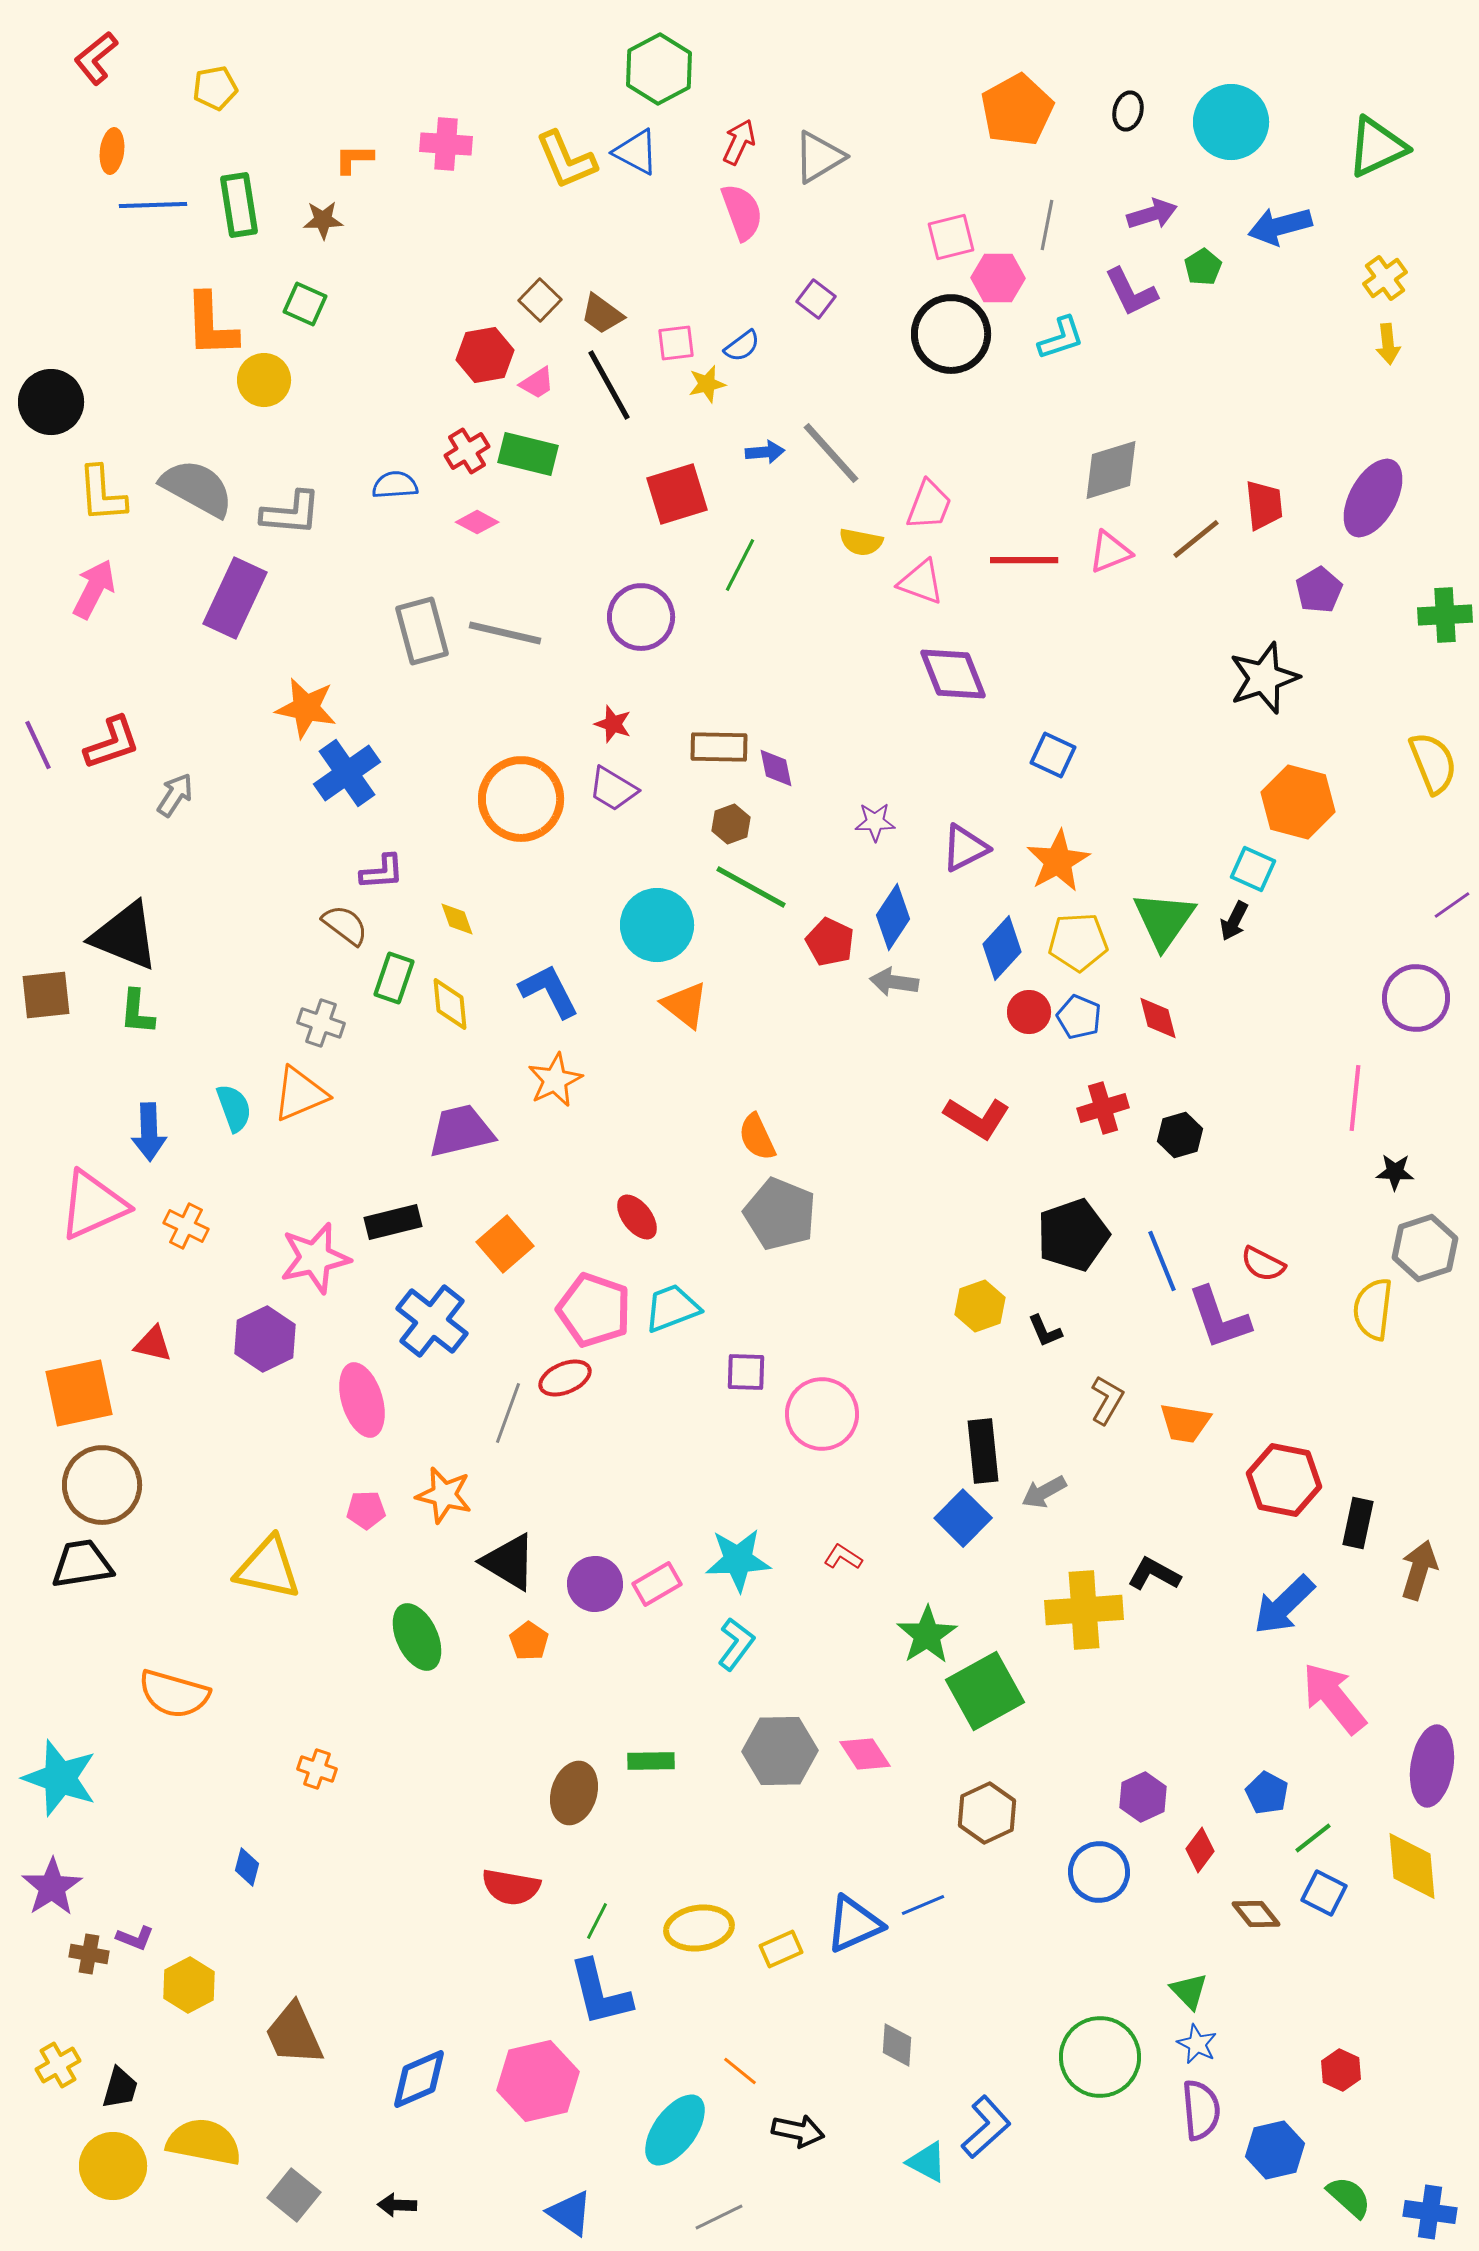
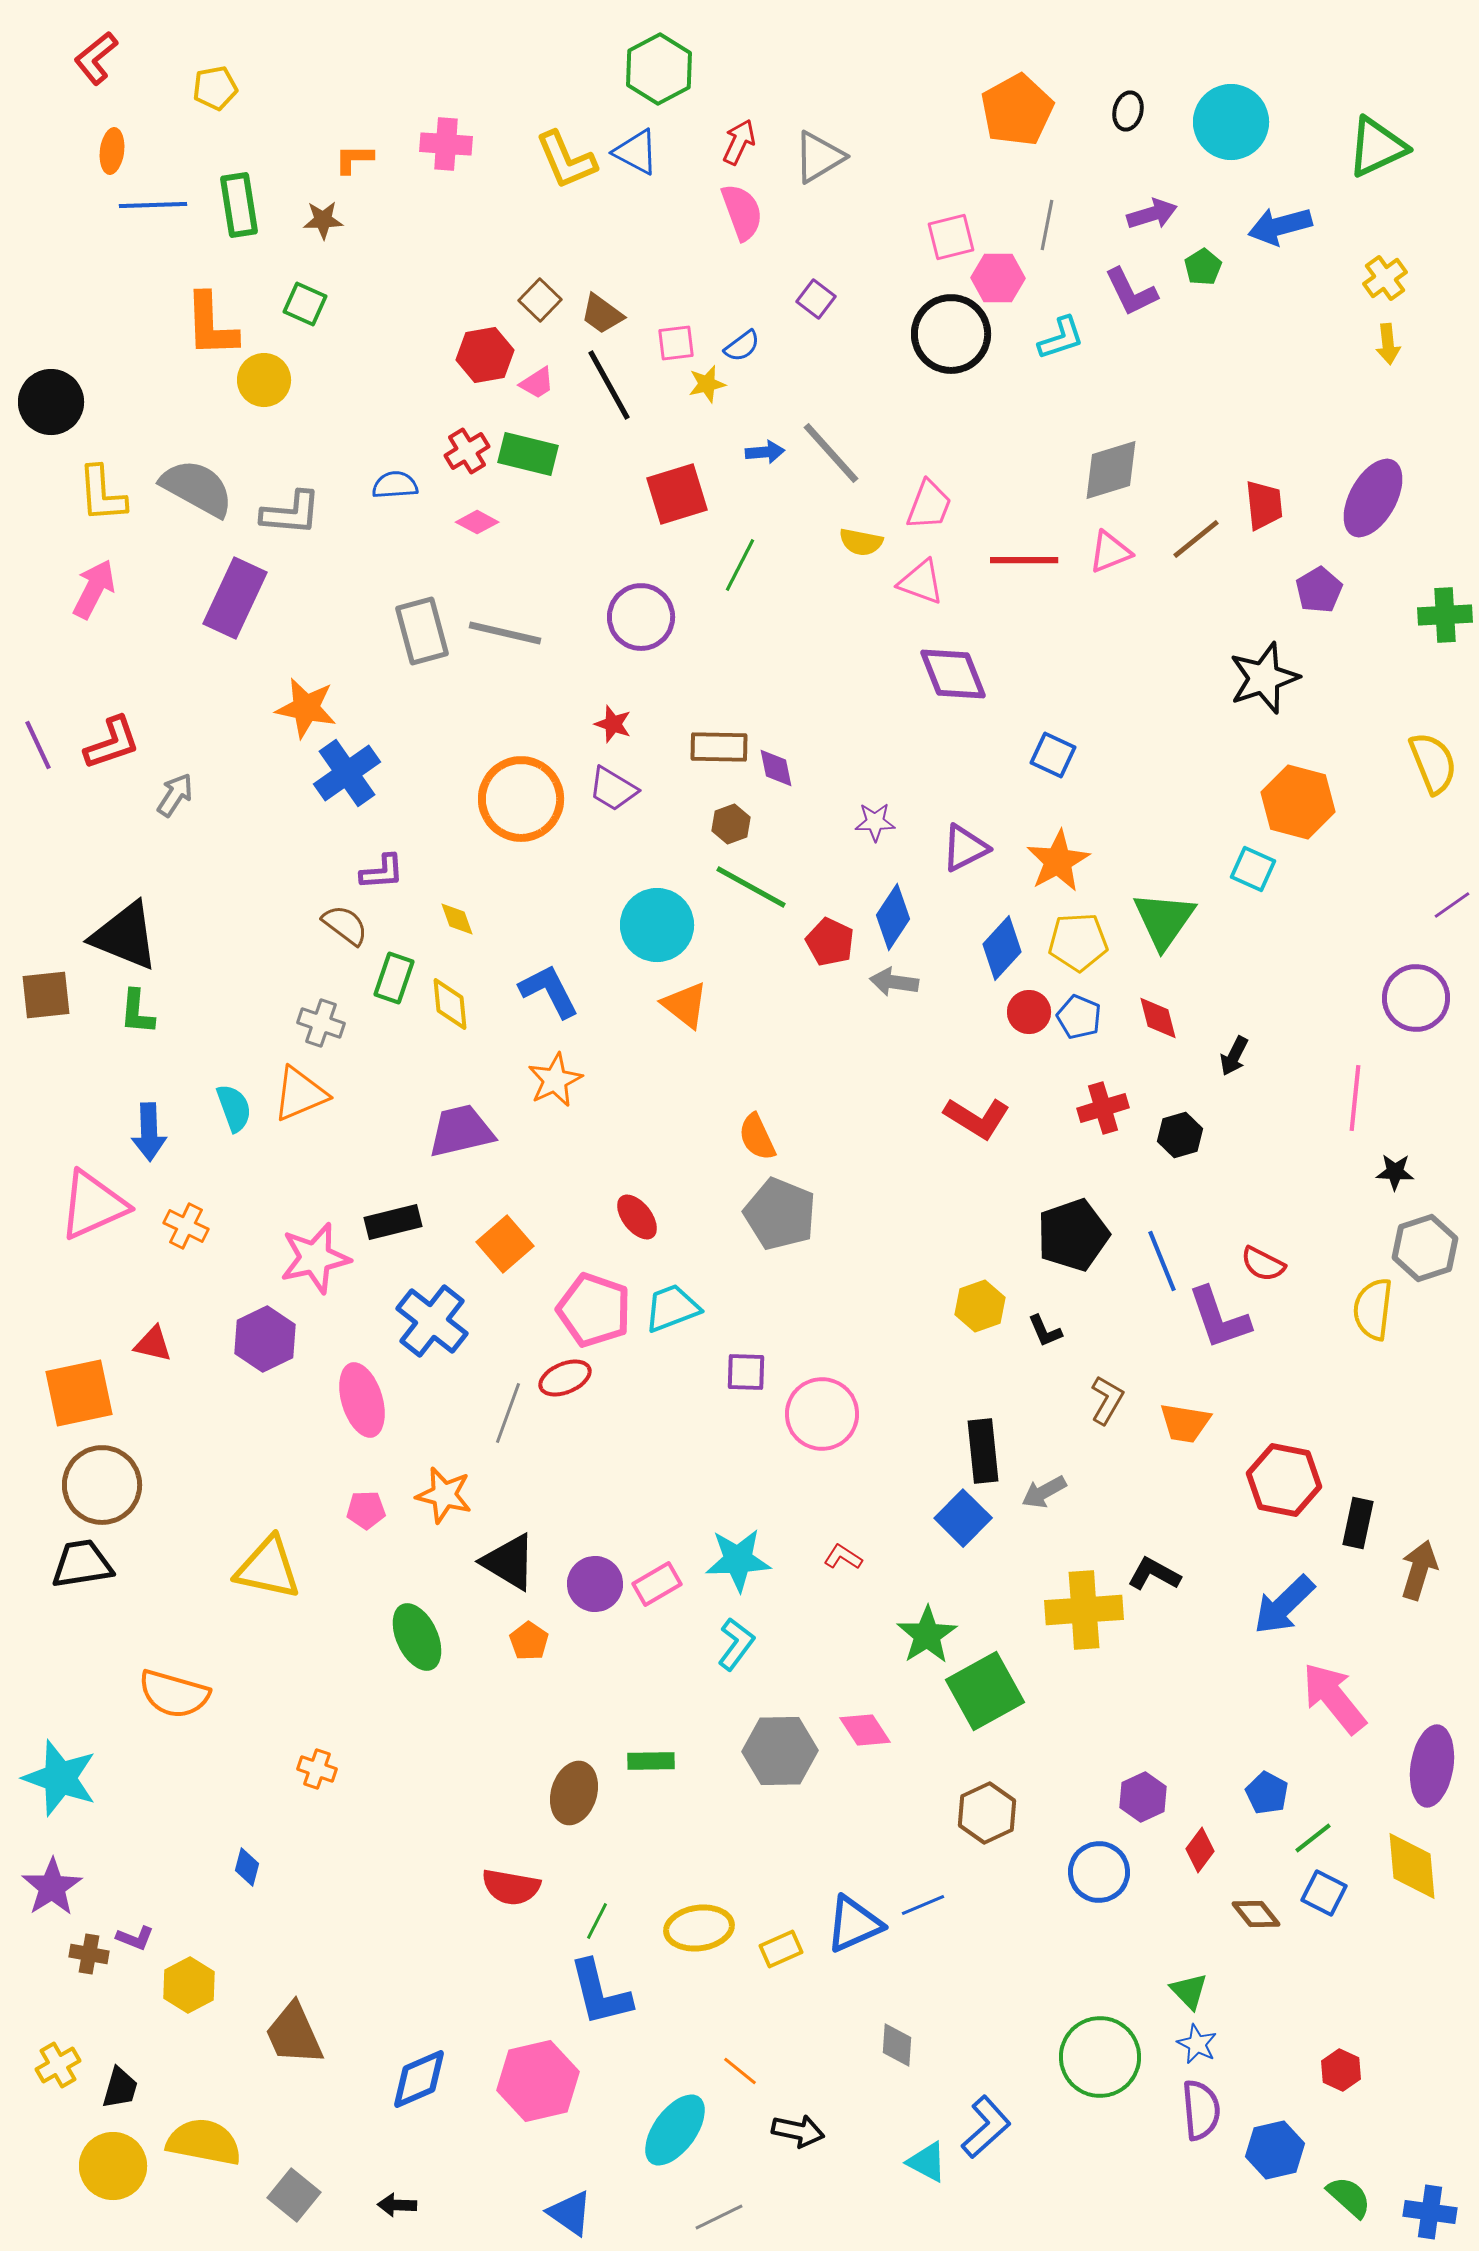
black arrow at (1234, 921): moved 135 px down
pink diamond at (865, 1754): moved 24 px up
